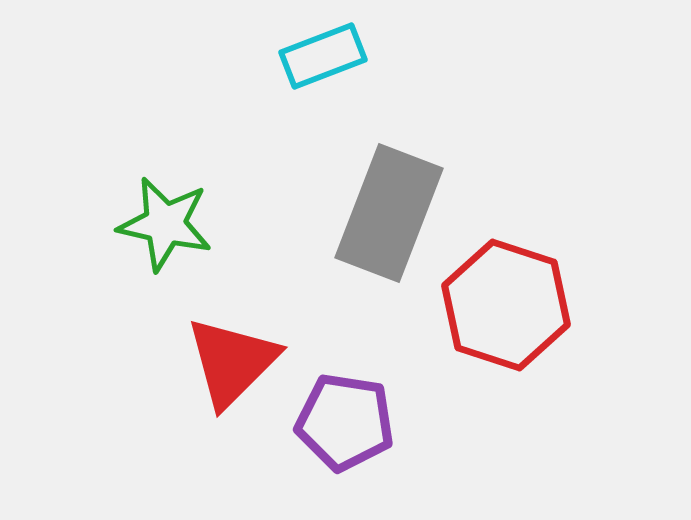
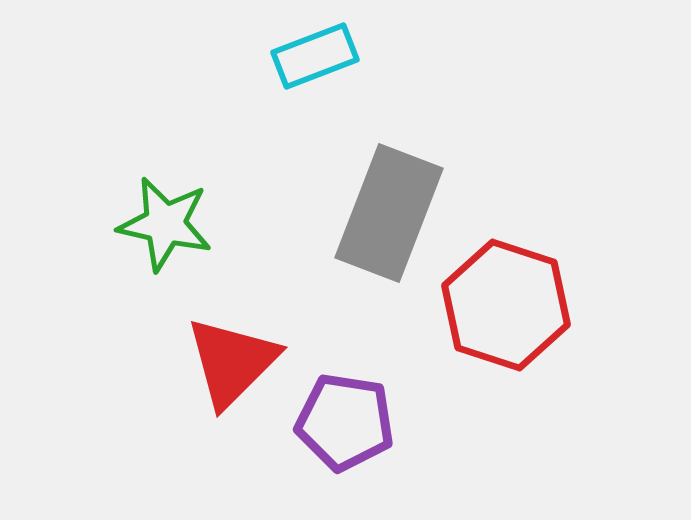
cyan rectangle: moved 8 px left
